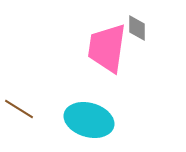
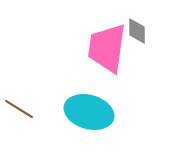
gray diamond: moved 3 px down
cyan ellipse: moved 8 px up
